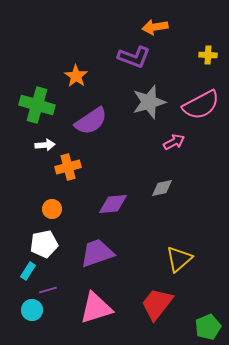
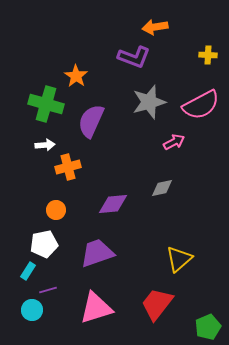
green cross: moved 9 px right, 1 px up
purple semicircle: rotated 148 degrees clockwise
orange circle: moved 4 px right, 1 px down
